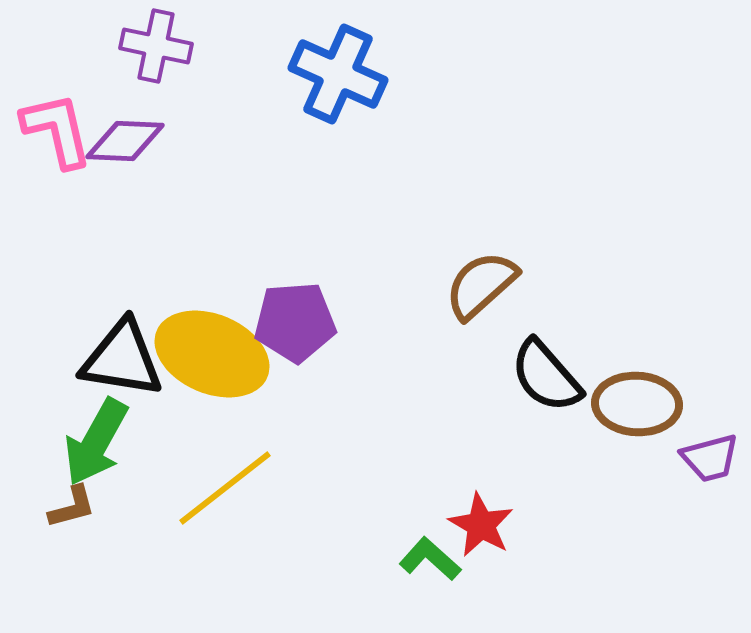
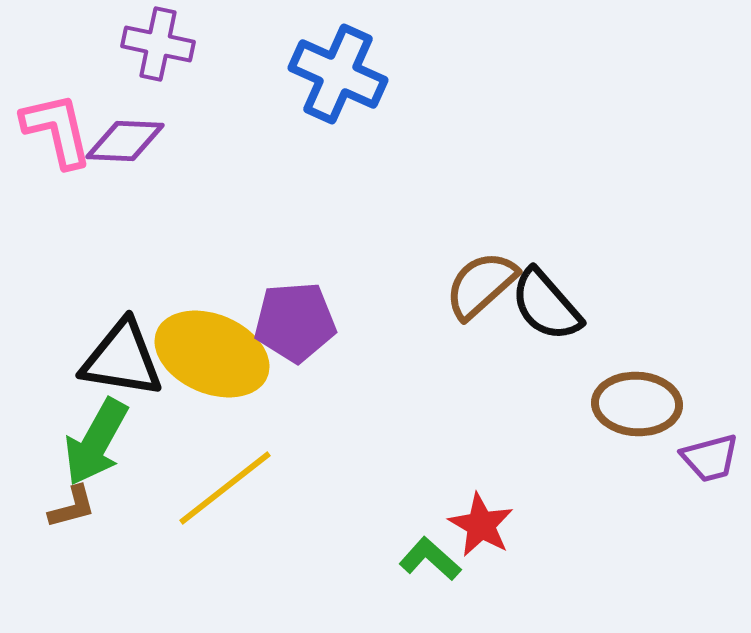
purple cross: moved 2 px right, 2 px up
black semicircle: moved 71 px up
